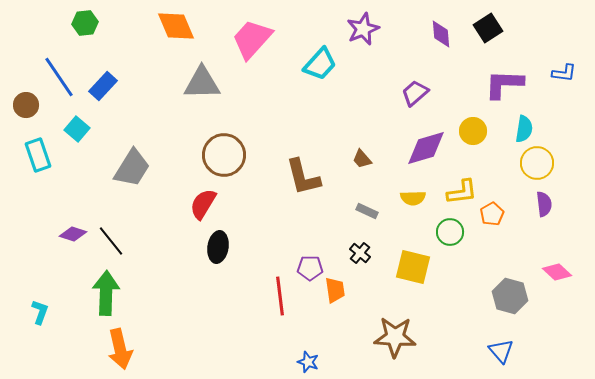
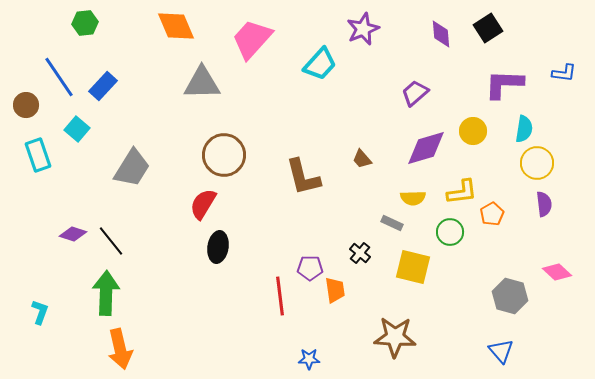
gray rectangle at (367, 211): moved 25 px right, 12 px down
blue star at (308, 362): moved 1 px right, 3 px up; rotated 20 degrees counterclockwise
